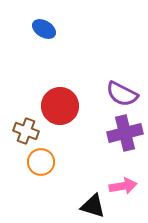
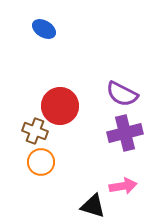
brown cross: moved 9 px right
